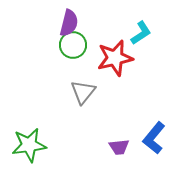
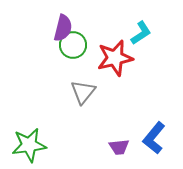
purple semicircle: moved 6 px left, 5 px down
